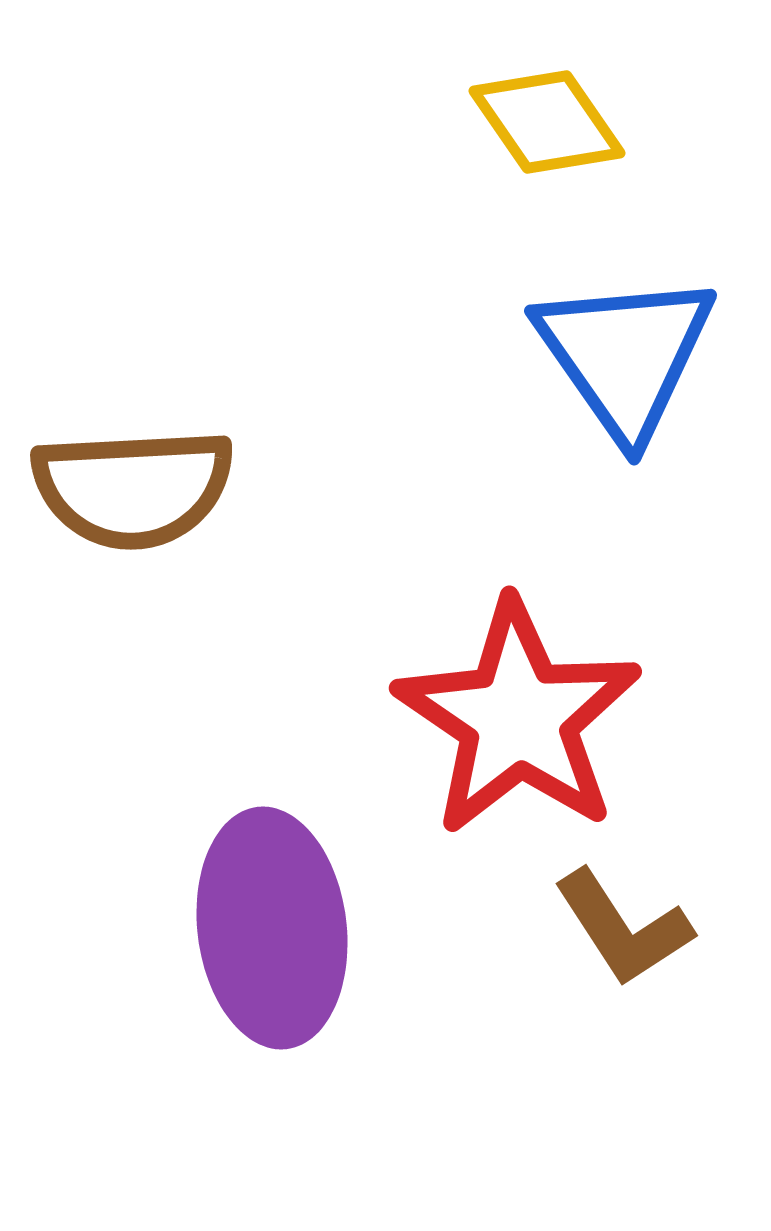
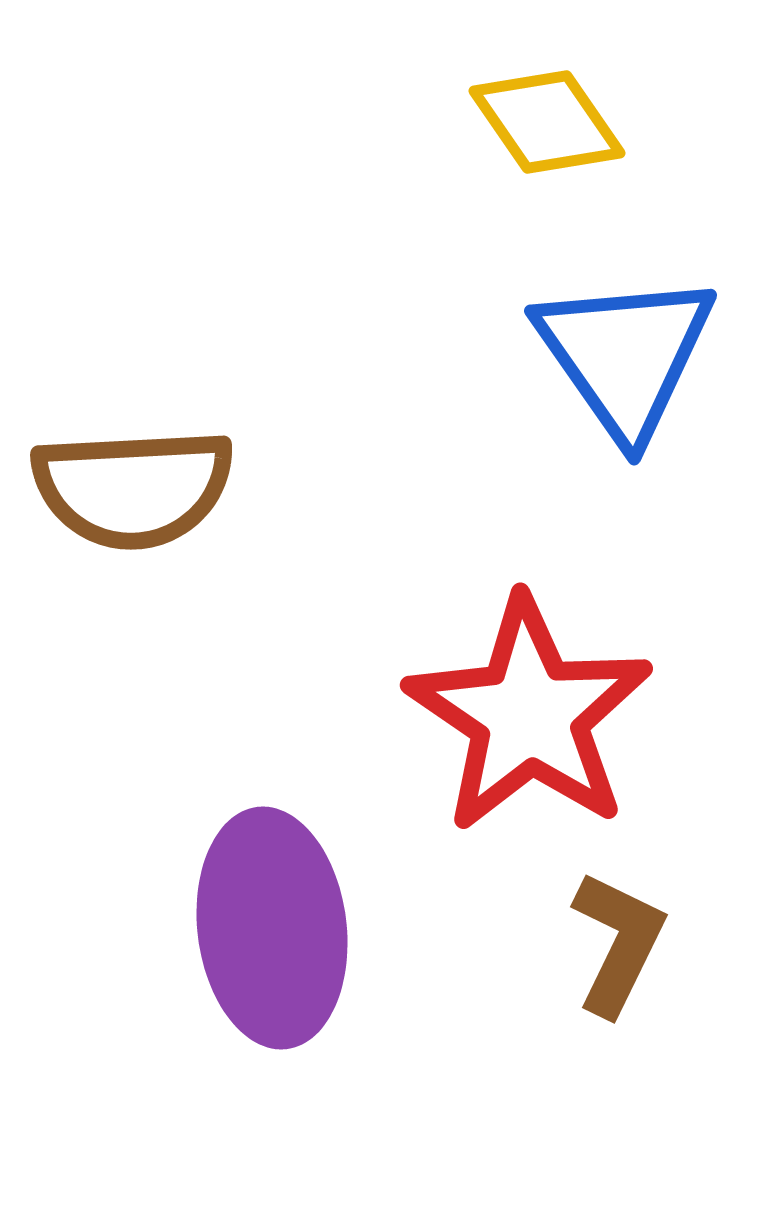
red star: moved 11 px right, 3 px up
brown L-shape: moved 5 px left, 15 px down; rotated 121 degrees counterclockwise
